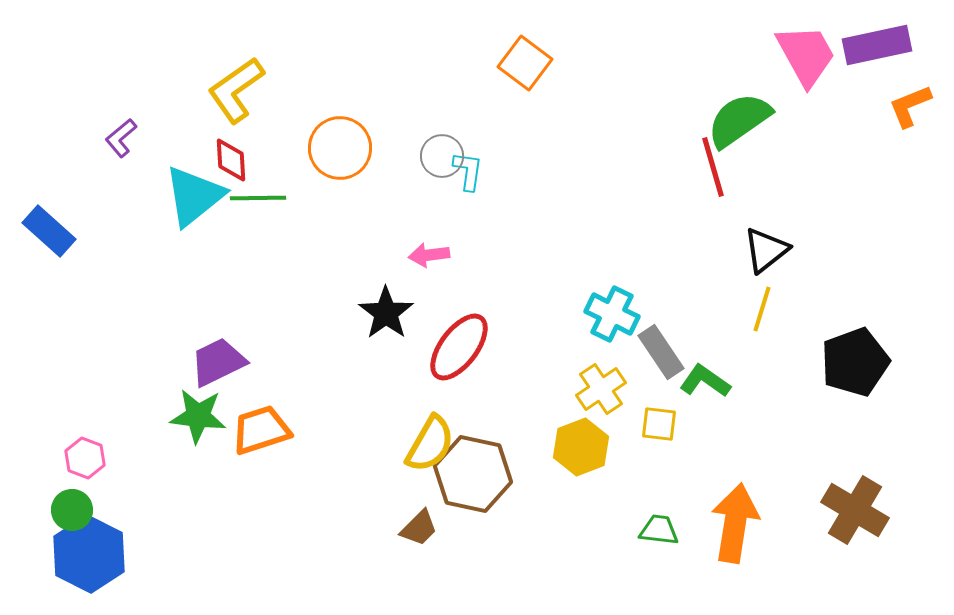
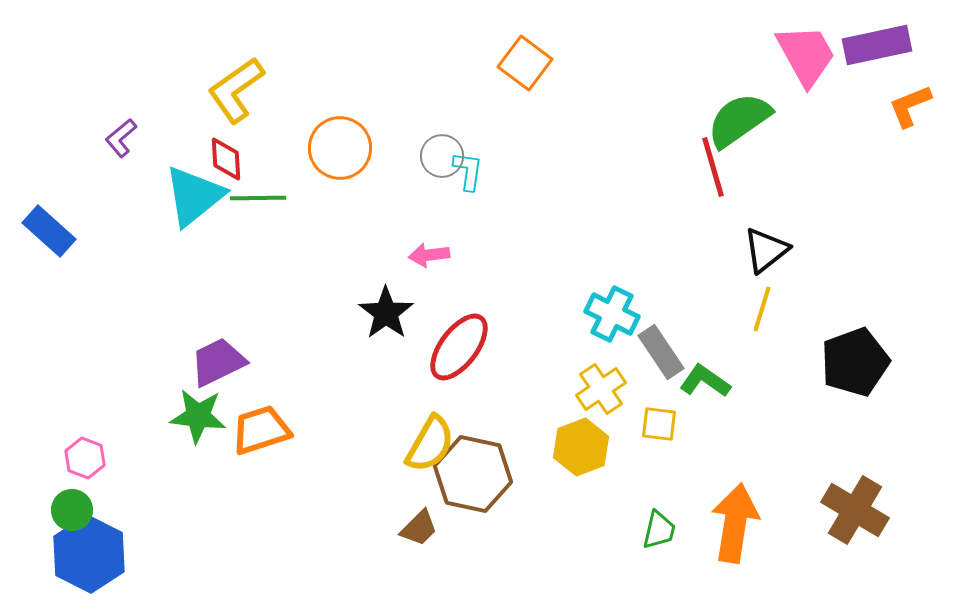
red diamond: moved 5 px left, 1 px up
green trapezoid: rotated 96 degrees clockwise
